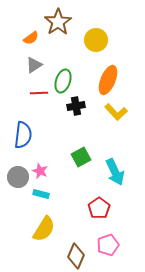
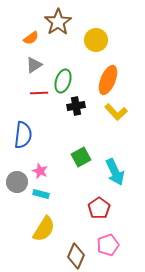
gray circle: moved 1 px left, 5 px down
